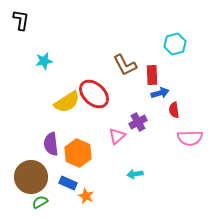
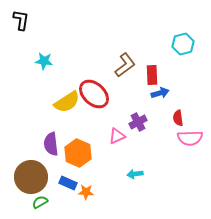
cyan hexagon: moved 8 px right
cyan star: rotated 18 degrees clockwise
brown L-shape: rotated 100 degrees counterclockwise
red semicircle: moved 4 px right, 8 px down
pink triangle: rotated 18 degrees clockwise
orange star: moved 4 px up; rotated 21 degrees counterclockwise
